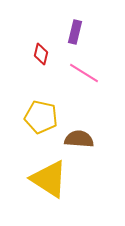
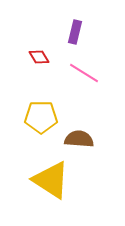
red diamond: moved 2 px left, 3 px down; rotated 45 degrees counterclockwise
yellow pentagon: rotated 12 degrees counterclockwise
yellow triangle: moved 2 px right, 1 px down
